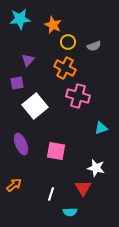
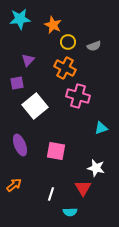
purple ellipse: moved 1 px left, 1 px down
